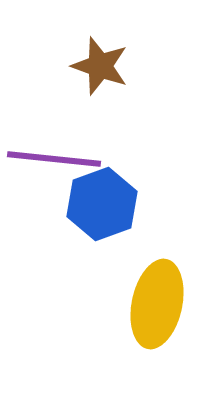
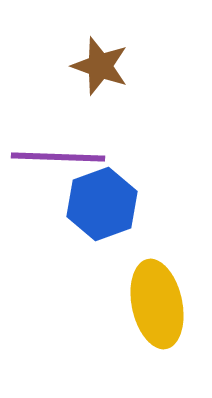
purple line: moved 4 px right, 2 px up; rotated 4 degrees counterclockwise
yellow ellipse: rotated 24 degrees counterclockwise
